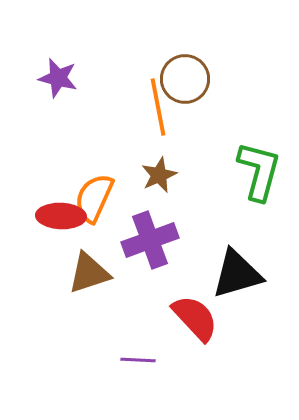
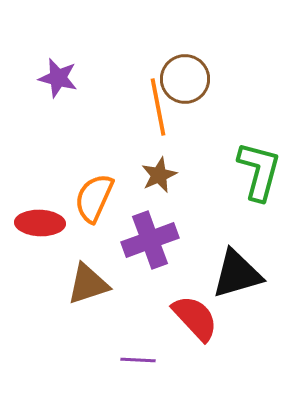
red ellipse: moved 21 px left, 7 px down
brown triangle: moved 1 px left, 11 px down
